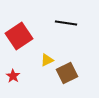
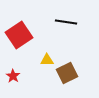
black line: moved 1 px up
red square: moved 1 px up
yellow triangle: rotated 24 degrees clockwise
